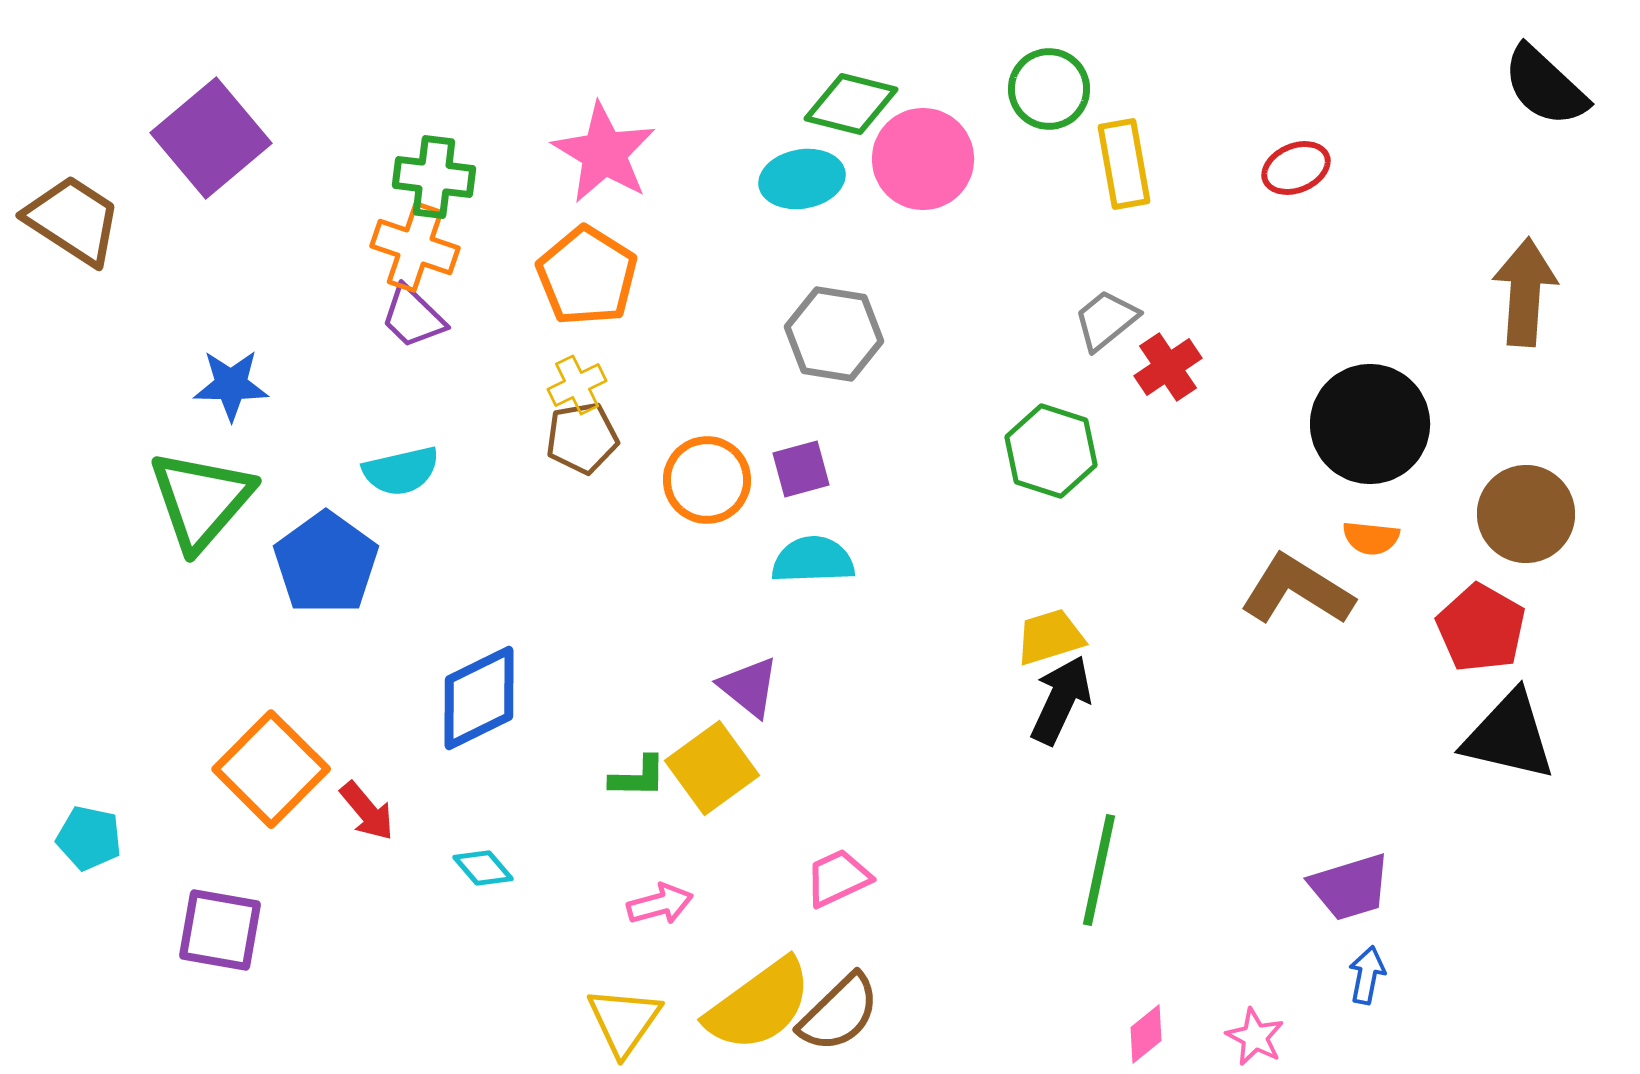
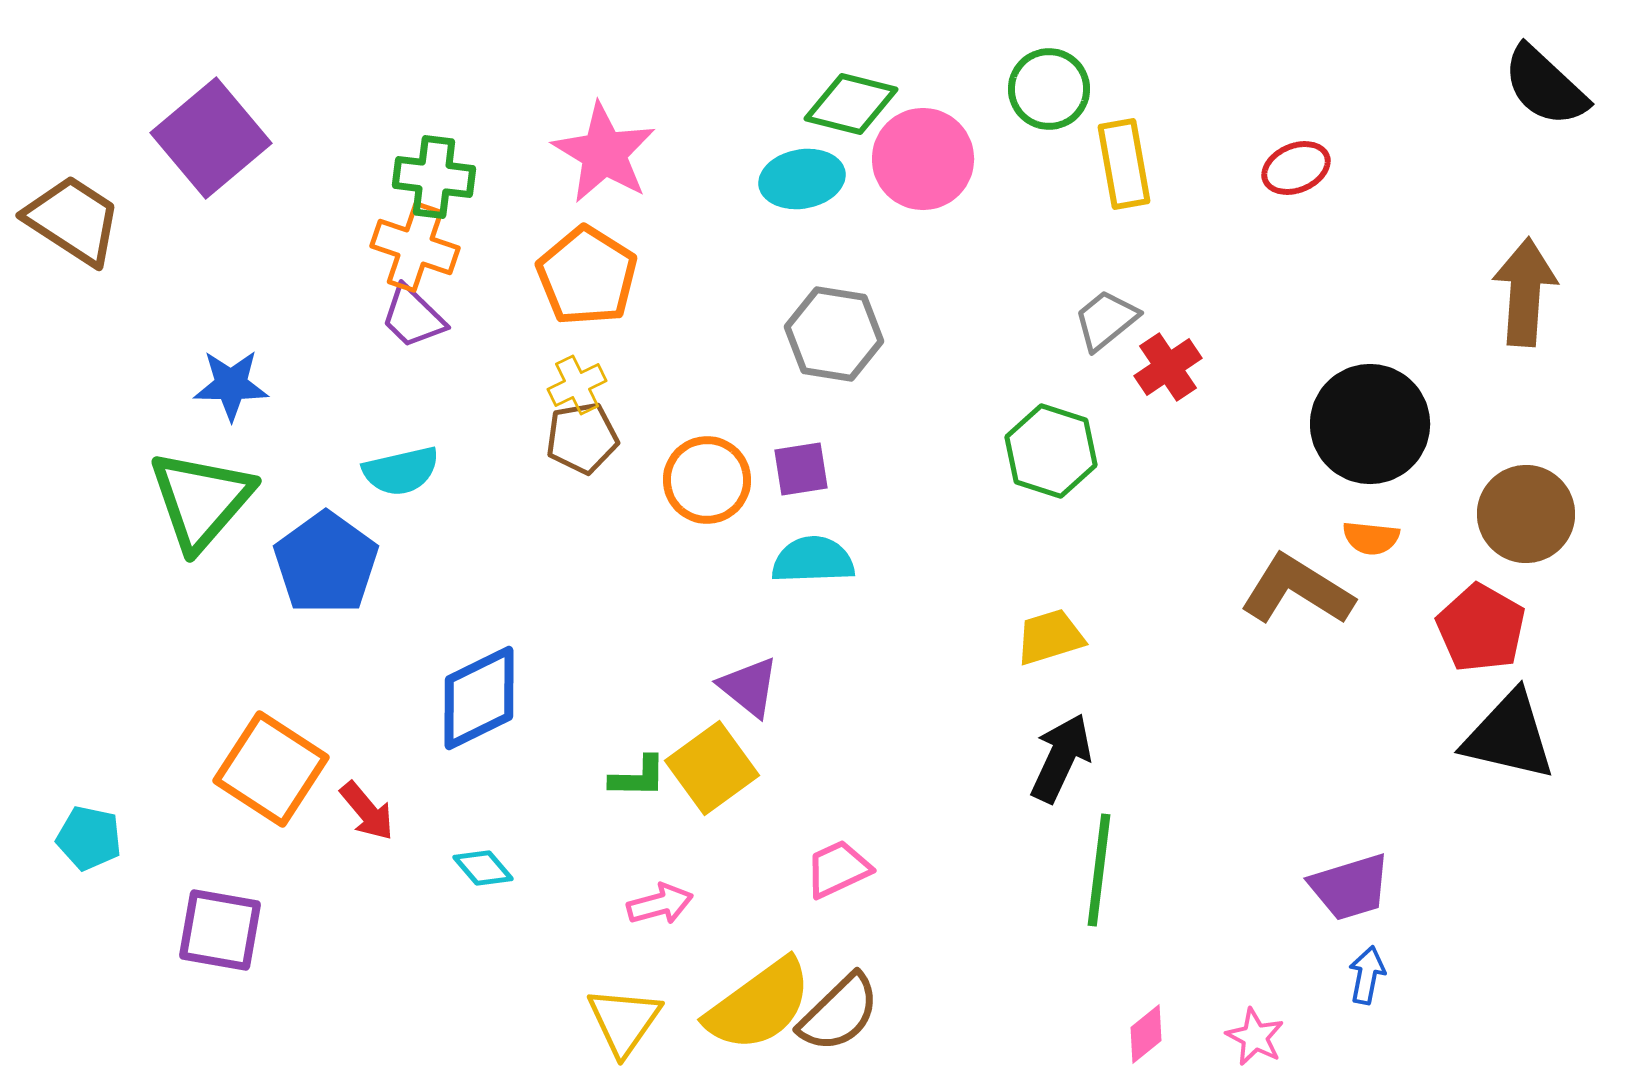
purple square at (801, 469): rotated 6 degrees clockwise
black arrow at (1061, 700): moved 58 px down
orange square at (271, 769): rotated 12 degrees counterclockwise
green line at (1099, 870): rotated 5 degrees counterclockwise
pink trapezoid at (838, 878): moved 9 px up
